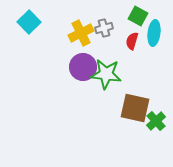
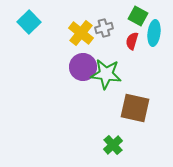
yellow cross: rotated 25 degrees counterclockwise
green cross: moved 43 px left, 24 px down
